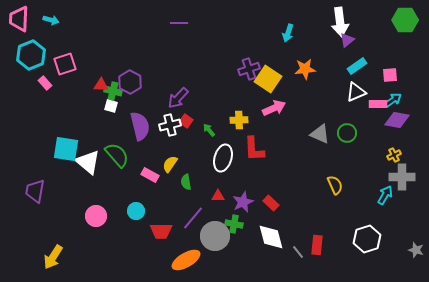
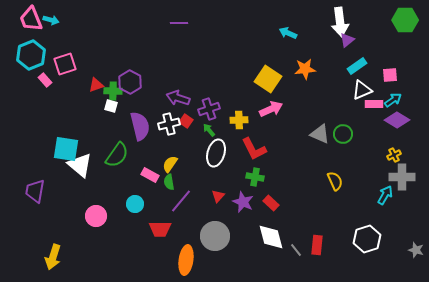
pink trapezoid at (19, 19): moved 12 px right; rotated 24 degrees counterclockwise
cyan arrow at (288, 33): rotated 96 degrees clockwise
purple cross at (249, 69): moved 40 px left, 40 px down
pink rectangle at (45, 83): moved 3 px up
red triangle at (101, 85): moved 5 px left; rotated 21 degrees counterclockwise
green cross at (113, 91): rotated 12 degrees counterclockwise
white triangle at (356, 92): moved 6 px right, 2 px up
purple arrow at (178, 98): rotated 65 degrees clockwise
pink rectangle at (378, 104): moved 4 px left
pink arrow at (274, 108): moved 3 px left, 1 px down
purple diamond at (397, 120): rotated 20 degrees clockwise
white cross at (170, 125): moved 1 px left, 1 px up
green circle at (347, 133): moved 4 px left, 1 px down
red L-shape at (254, 149): rotated 24 degrees counterclockwise
green semicircle at (117, 155): rotated 76 degrees clockwise
white ellipse at (223, 158): moved 7 px left, 5 px up
white triangle at (88, 162): moved 8 px left, 3 px down
green semicircle at (186, 182): moved 17 px left
yellow semicircle at (335, 185): moved 4 px up
red triangle at (218, 196): rotated 48 degrees counterclockwise
purple star at (243, 202): rotated 25 degrees counterclockwise
cyan circle at (136, 211): moved 1 px left, 7 px up
purple line at (193, 218): moved 12 px left, 17 px up
green cross at (234, 224): moved 21 px right, 47 px up
red trapezoid at (161, 231): moved 1 px left, 2 px up
gray line at (298, 252): moved 2 px left, 2 px up
yellow arrow at (53, 257): rotated 15 degrees counterclockwise
orange ellipse at (186, 260): rotated 52 degrees counterclockwise
